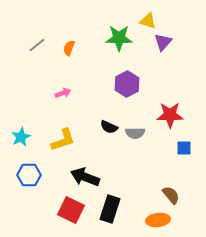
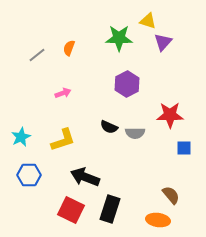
gray line: moved 10 px down
orange ellipse: rotated 15 degrees clockwise
